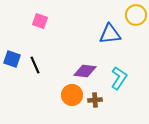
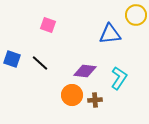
pink square: moved 8 px right, 4 px down
black line: moved 5 px right, 2 px up; rotated 24 degrees counterclockwise
